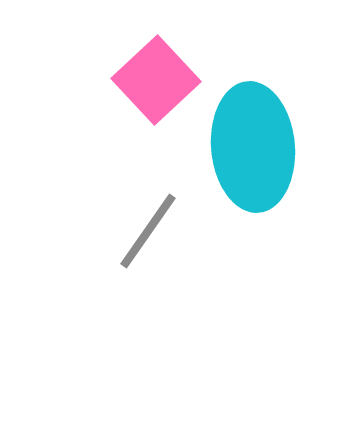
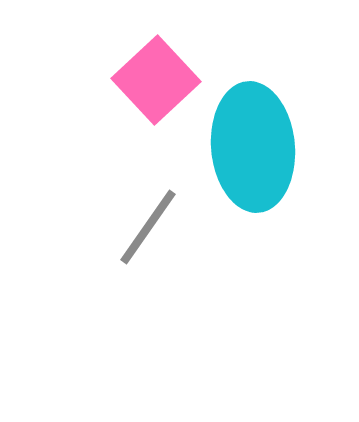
gray line: moved 4 px up
